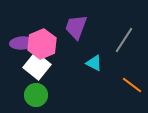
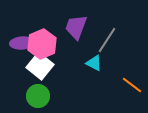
gray line: moved 17 px left
white square: moved 3 px right
green circle: moved 2 px right, 1 px down
